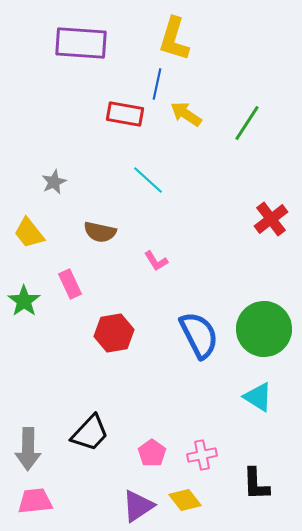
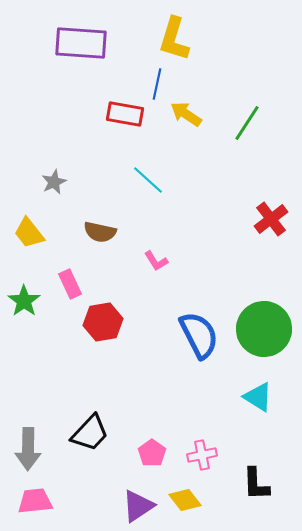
red hexagon: moved 11 px left, 11 px up
